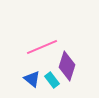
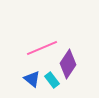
pink line: moved 1 px down
purple diamond: moved 1 px right, 2 px up; rotated 16 degrees clockwise
